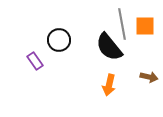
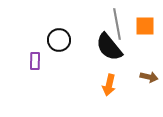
gray line: moved 5 px left
purple rectangle: rotated 36 degrees clockwise
